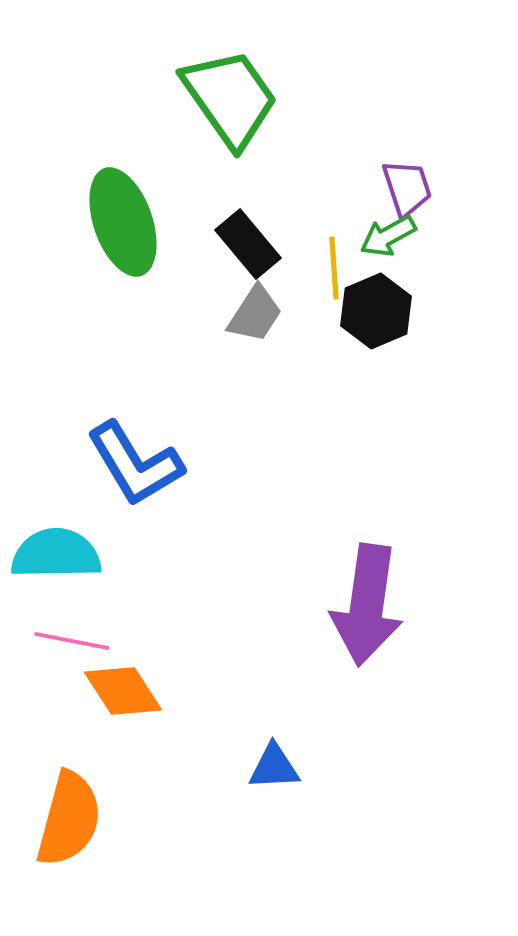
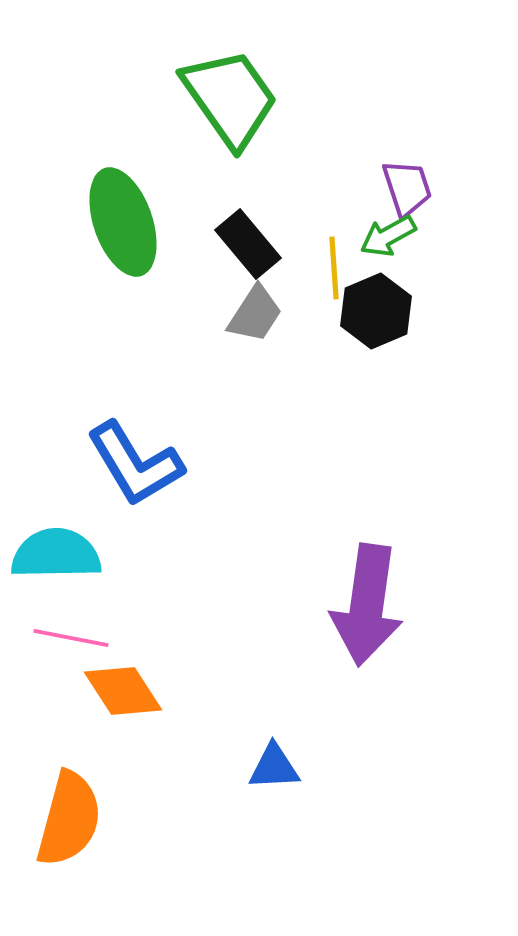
pink line: moved 1 px left, 3 px up
